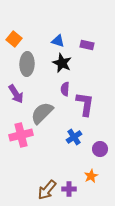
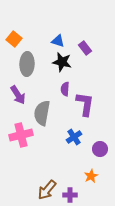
purple rectangle: moved 2 px left, 3 px down; rotated 40 degrees clockwise
black star: moved 1 px up; rotated 12 degrees counterclockwise
purple arrow: moved 2 px right, 1 px down
gray semicircle: rotated 35 degrees counterclockwise
purple cross: moved 1 px right, 6 px down
